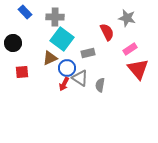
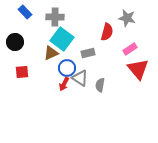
red semicircle: rotated 42 degrees clockwise
black circle: moved 2 px right, 1 px up
brown triangle: moved 1 px right, 5 px up
